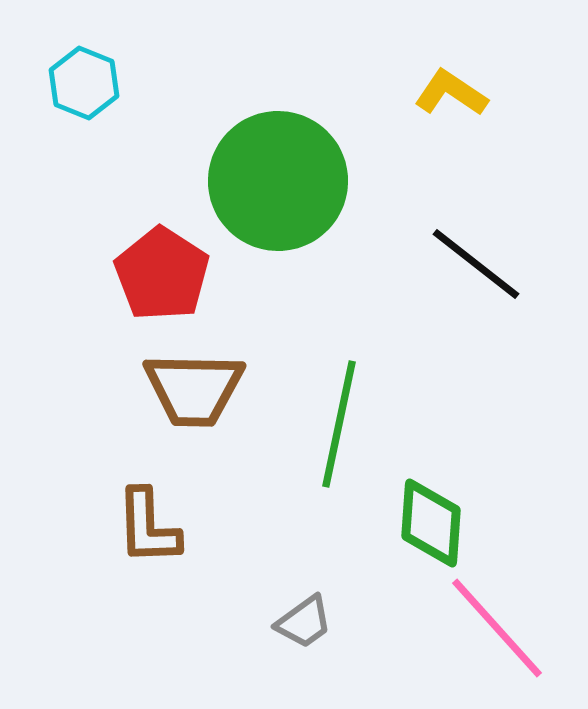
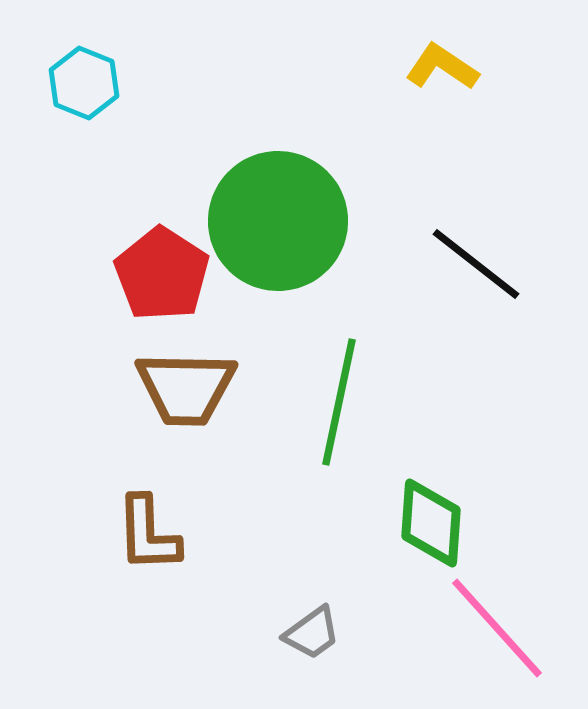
yellow L-shape: moved 9 px left, 26 px up
green circle: moved 40 px down
brown trapezoid: moved 8 px left, 1 px up
green line: moved 22 px up
brown L-shape: moved 7 px down
gray trapezoid: moved 8 px right, 11 px down
